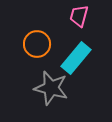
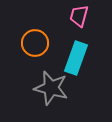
orange circle: moved 2 px left, 1 px up
cyan rectangle: rotated 20 degrees counterclockwise
